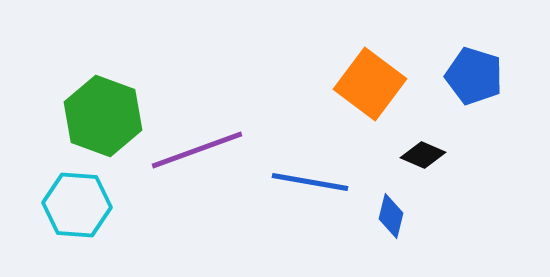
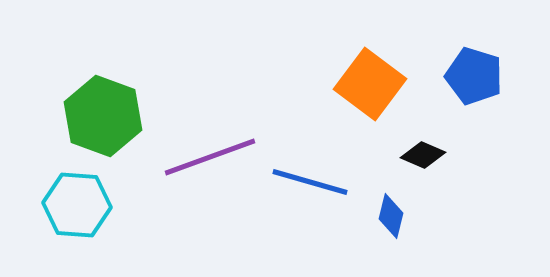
purple line: moved 13 px right, 7 px down
blue line: rotated 6 degrees clockwise
